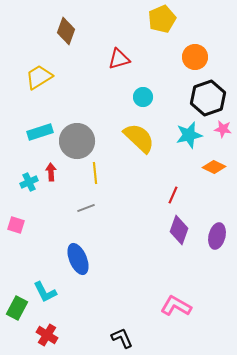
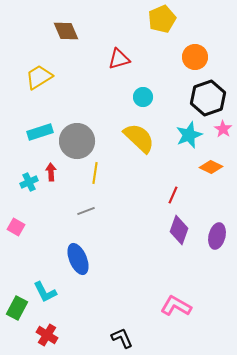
brown diamond: rotated 44 degrees counterclockwise
pink star: rotated 24 degrees clockwise
cyan star: rotated 8 degrees counterclockwise
orange diamond: moved 3 px left
yellow line: rotated 15 degrees clockwise
gray line: moved 3 px down
pink square: moved 2 px down; rotated 12 degrees clockwise
